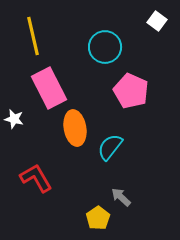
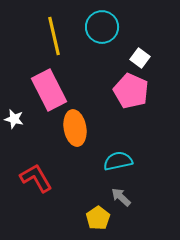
white square: moved 17 px left, 37 px down
yellow line: moved 21 px right
cyan circle: moved 3 px left, 20 px up
pink rectangle: moved 2 px down
cyan semicircle: moved 8 px right, 14 px down; rotated 40 degrees clockwise
